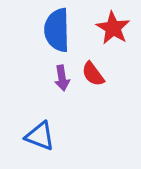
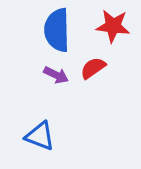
red star: moved 2 px up; rotated 24 degrees counterclockwise
red semicircle: moved 6 px up; rotated 92 degrees clockwise
purple arrow: moved 6 px left, 3 px up; rotated 55 degrees counterclockwise
